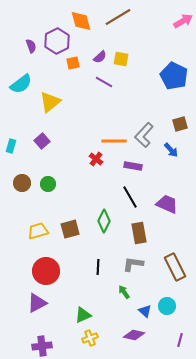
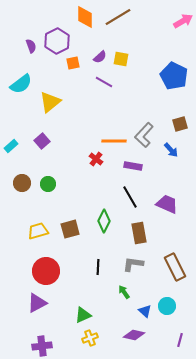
orange diamond at (81, 21): moved 4 px right, 4 px up; rotated 15 degrees clockwise
cyan rectangle at (11, 146): rotated 32 degrees clockwise
